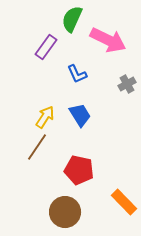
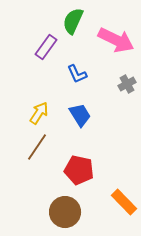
green semicircle: moved 1 px right, 2 px down
pink arrow: moved 8 px right
yellow arrow: moved 6 px left, 4 px up
